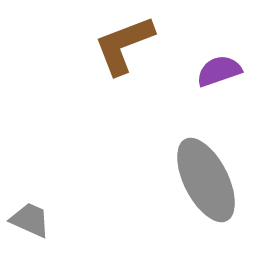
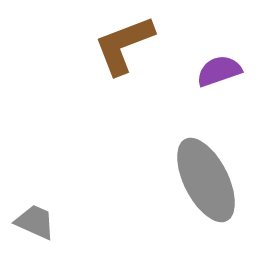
gray trapezoid: moved 5 px right, 2 px down
